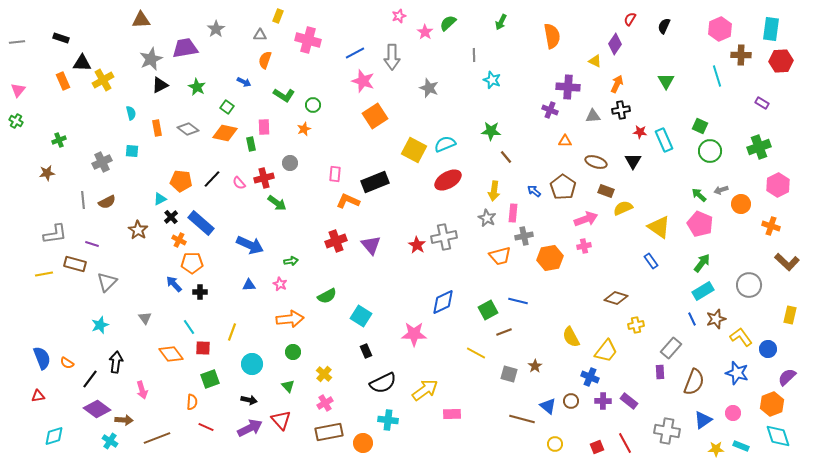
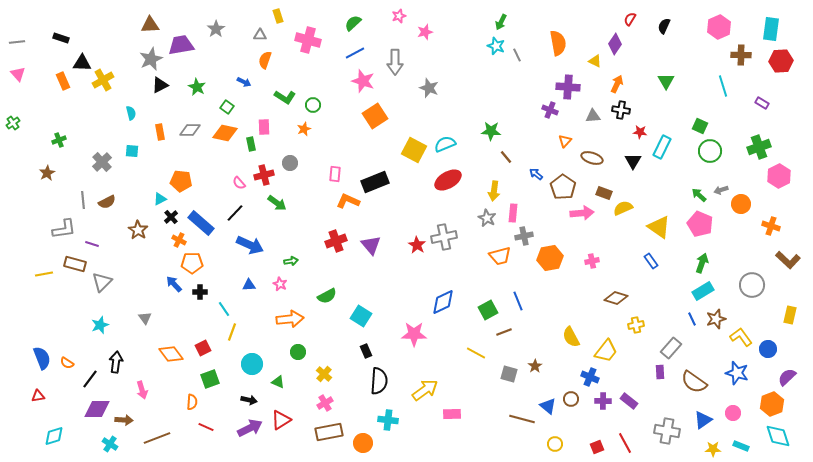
yellow rectangle at (278, 16): rotated 40 degrees counterclockwise
brown triangle at (141, 20): moved 9 px right, 5 px down
green semicircle at (448, 23): moved 95 px left
pink hexagon at (720, 29): moved 1 px left, 2 px up
pink star at (425, 32): rotated 21 degrees clockwise
orange semicircle at (552, 36): moved 6 px right, 7 px down
purple trapezoid at (185, 48): moved 4 px left, 3 px up
gray line at (474, 55): moved 43 px right; rotated 24 degrees counterclockwise
gray arrow at (392, 57): moved 3 px right, 5 px down
cyan line at (717, 76): moved 6 px right, 10 px down
cyan star at (492, 80): moved 4 px right, 34 px up
pink triangle at (18, 90): moved 16 px up; rotated 21 degrees counterclockwise
green L-shape at (284, 95): moved 1 px right, 2 px down
black cross at (621, 110): rotated 18 degrees clockwise
green cross at (16, 121): moved 3 px left, 2 px down; rotated 24 degrees clockwise
orange rectangle at (157, 128): moved 3 px right, 4 px down
gray diamond at (188, 129): moved 2 px right, 1 px down; rotated 35 degrees counterclockwise
cyan rectangle at (664, 140): moved 2 px left, 7 px down; rotated 50 degrees clockwise
orange triangle at (565, 141): rotated 48 degrees counterclockwise
gray cross at (102, 162): rotated 18 degrees counterclockwise
brown ellipse at (596, 162): moved 4 px left, 4 px up
brown star at (47, 173): rotated 21 degrees counterclockwise
red cross at (264, 178): moved 3 px up
black line at (212, 179): moved 23 px right, 34 px down
pink hexagon at (778, 185): moved 1 px right, 9 px up
blue arrow at (534, 191): moved 2 px right, 17 px up
brown rectangle at (606, 191): moved 2 px left, 2 px down
pink arrow at (586, 219): moved 4 px left, 6 px up; rotated 15 degrees clockwise
gray L-shape at (55, 234): moved 9 px right, 5 px up
pink cross at (584, 246): moved 8 px right, 15 px down
brown L-shape at (787, 262): moved 1 px right, 2 px up
green arrow at (702, 263): rotated 18 degrees counterclockwise
gray triangle at (107, 282): moved 5 px left
gray circle at (749, 285): moved 3 px right
blue line at (518, 301): rotated 54 degrees clockwise
cyan line at (189, 327): moved 35 px right, 18 px up
red square at (203, 348): rotated 28 degrees counterclockwise
green circle at (293, 352): moved 5 px right
brown semicircle at (694, 382): rotated 104 degrees clockwise
black semicircle at (383, 383): moved 4 px left, 2 px up; rotated 60 degrees counterclockwise
green triangle at (288, 386): moved 10 px left, 4 px up; rotated 24 degrees counterclockwise
brown circle at (571, 401): moved 2 px up
purple diamond at (97, 409): rotated 36 degrees counterclockwise
red triangle at (281, 420): rotated 40 degrees clockwise
cyan cross at (110, 441): moved 3 px down
yellow star at (716, 449): moved 3 px left
